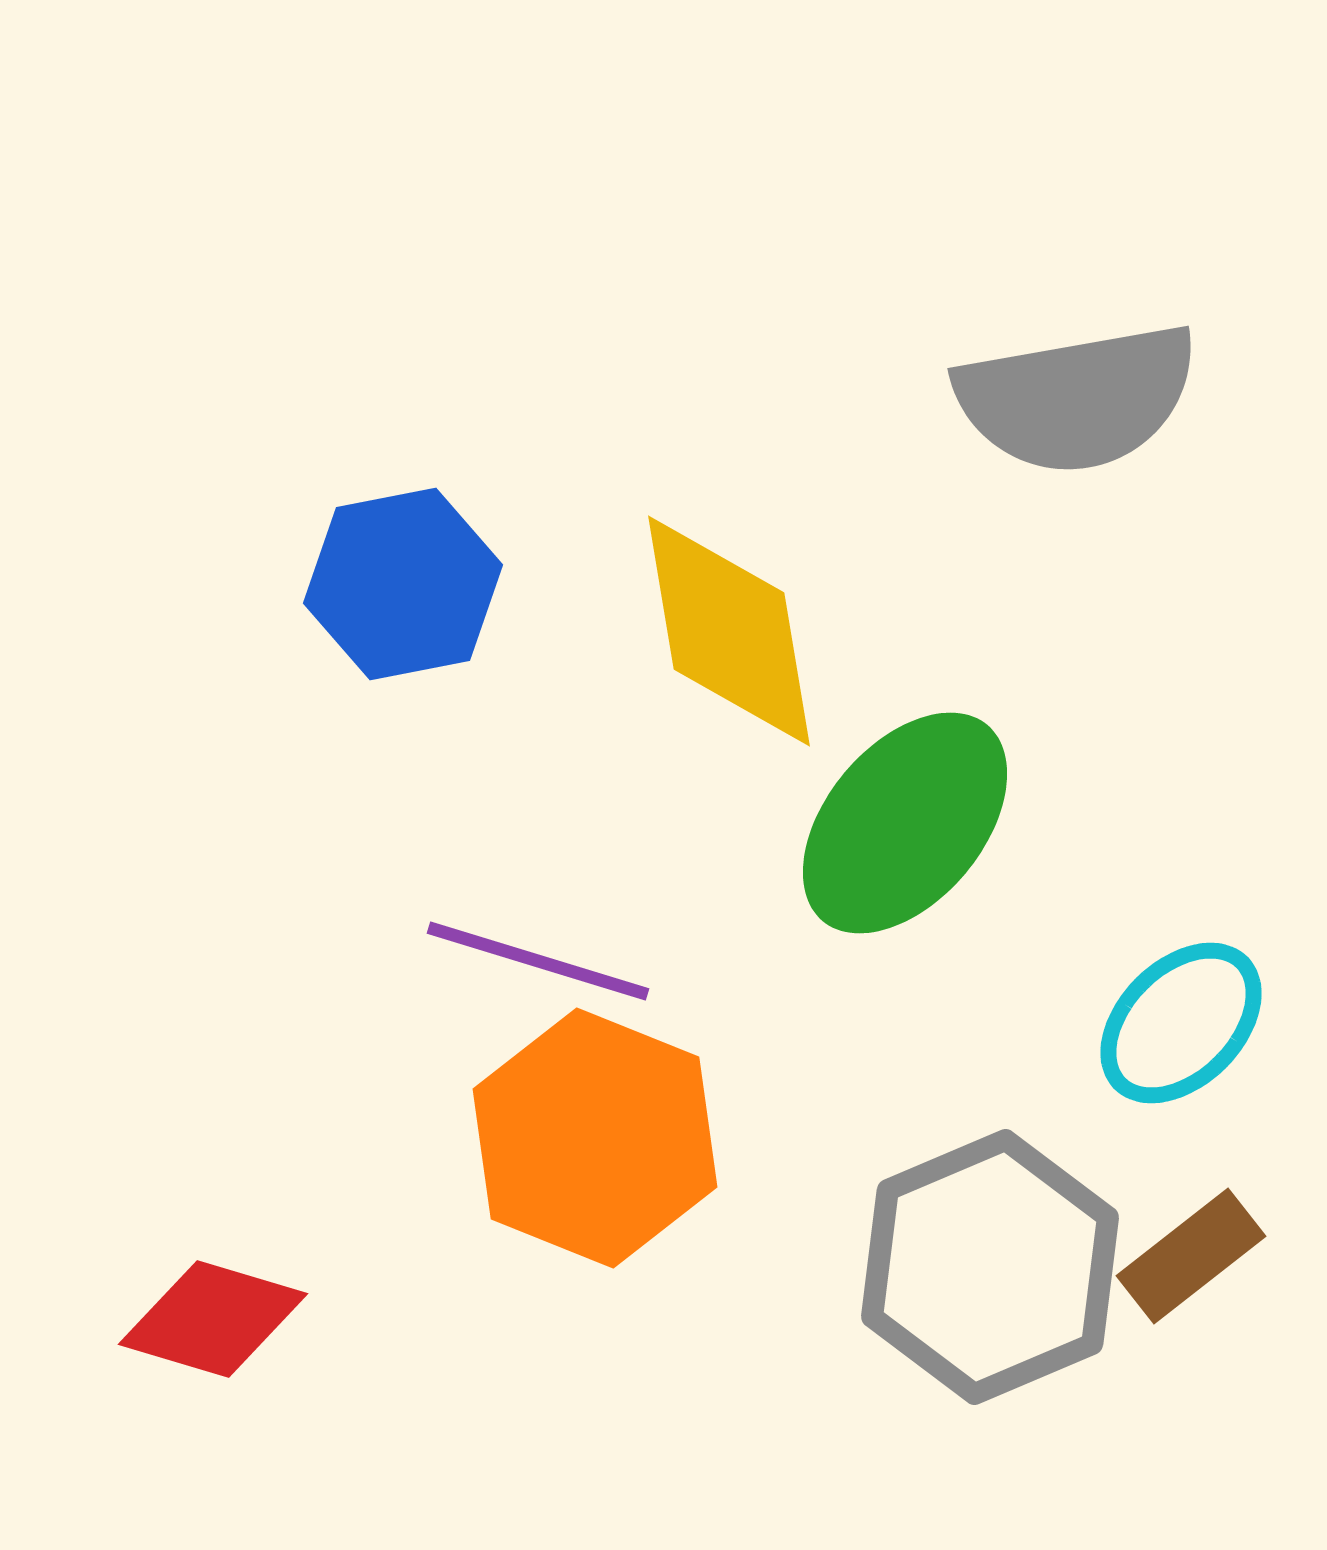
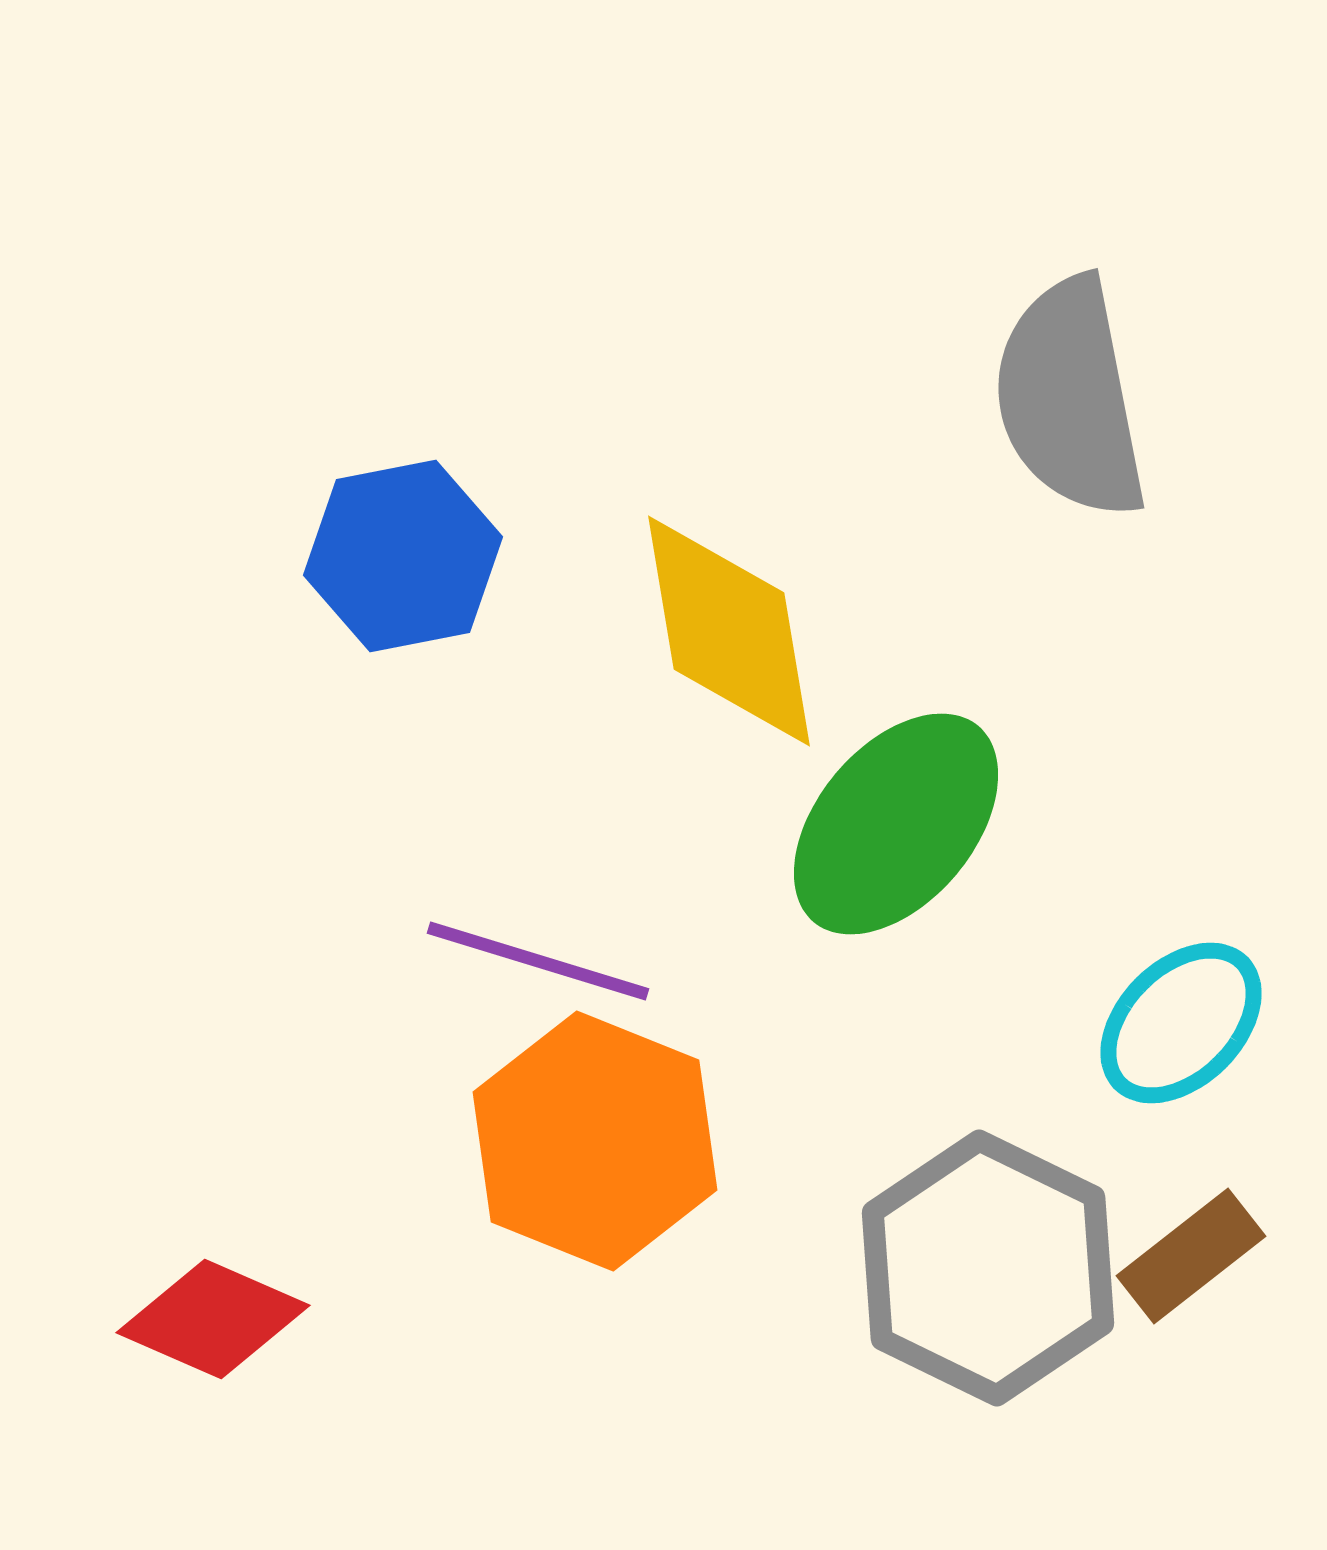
gray semicircle: moved 7 px left; rotated 89 degrees clockwise
blue hexagon: moved 28 px up
green ellipse: moved 9 px left, 1 px down
orange hexagon: moved 3 px down
gray hexagon: moved 2 px left, 1 px down; rotated 11 degrees counterclockwise
red diamond: rotated 7 degrees clockwise
